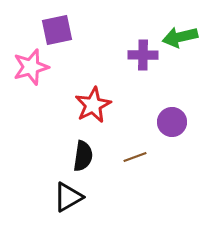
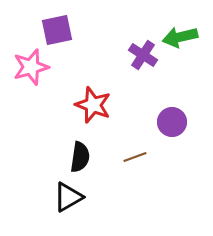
purple cross: rotated 32 degrees clockwise
red star: rotated 24 degrees counterclockwise
black semicircle: moved 3 px left, 1 px down
